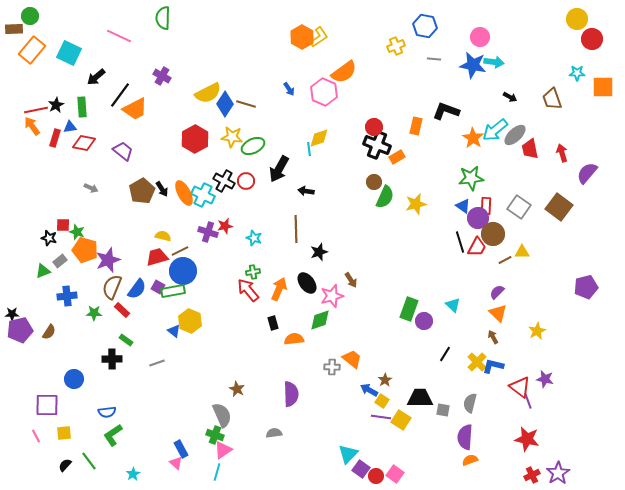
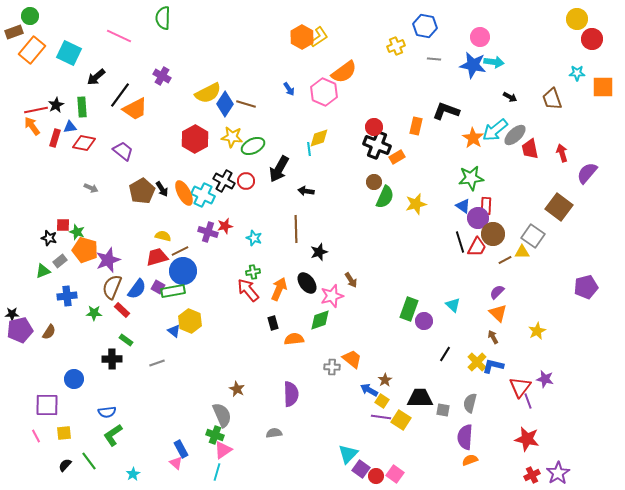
brown rectangle at (14, 29): moved 3 px down; rotated 18 degrees counterclockwise
gray square at (519, 207): moved 14 px right, 29 px down
red triangle at (520, 387): rotated 30 degrees clockwise
